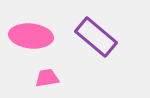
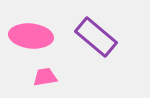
pink trapezoid: moved 2 px left, 1 px up
